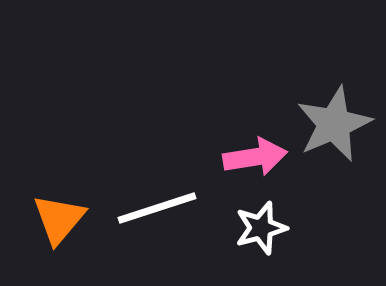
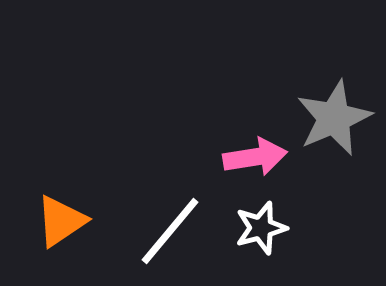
gray star: moved 6 px up
white line: moved 13 px right, 23 px down; rotated 32 degrees counterclockwise
orange triangle: moved 2 px right, 2 px down; rotated 16 degrees clockwise
